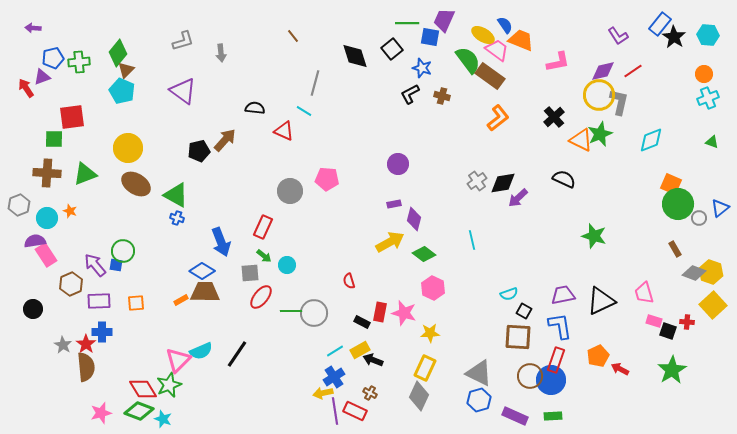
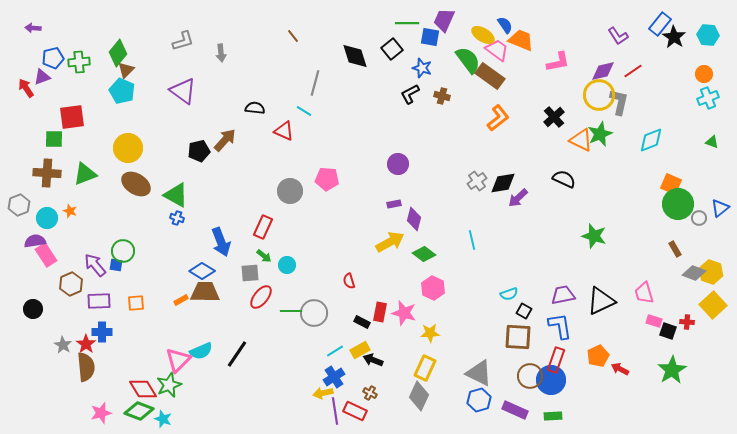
purple rectangle at (515, 416): moved 6 px up
